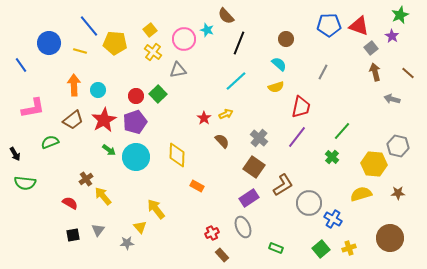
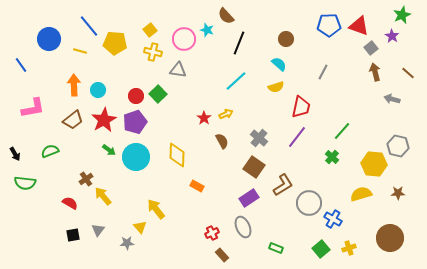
green star at (400, 15): moved 2 px right
blue circle at (49, 43): moved 4 px up
yellow cross at (153, 52): rotated 24 degrees counterclockwise
gray triangle at (178, 70): rotated 18 degrees clockwise
brown semicircle at (222, 141): rotated 14 degrees clockwise
green semicircle at (50, 142): moved 9 px down
